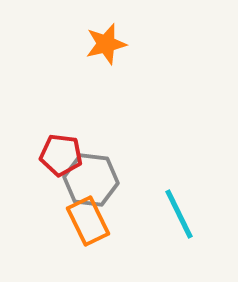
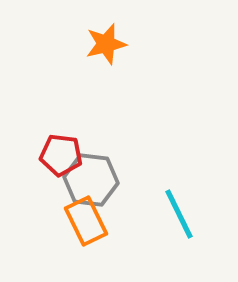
orange rectangle: moved 2 px left
